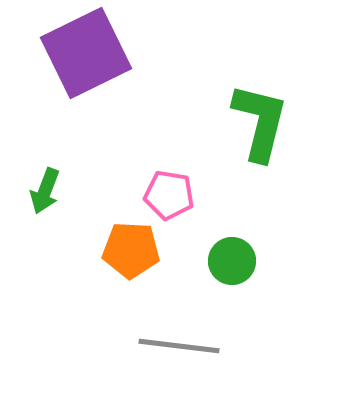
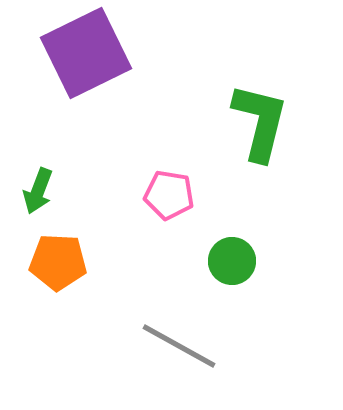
green arrow: moved 7 px left
orange pentagon: moved 73 px left, 12 px down
gray line: rotated 22 degrees clockwise
